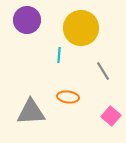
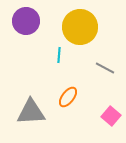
purple circle: moved 1 px left, 1 px down
yellow circle: moved 1 px left, 1 px up
gray line: moved 2 px right, 3 px up; rotated 30 degrees counterclockwise
orange ellipse: rotated 60 degrees counterclockwise
